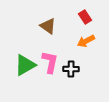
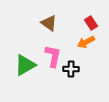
red rectangle: moved 6 px right, 6 px down
brown triangle: moved 1 px right, 3 px up
orange arrow: moved 1 px down
pink L-shape: moved 3 px right, 6 px up
